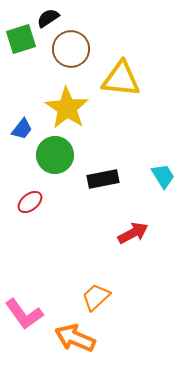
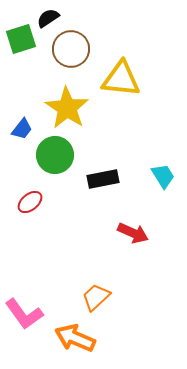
red arrow: rotated 52 degrees clockwise
